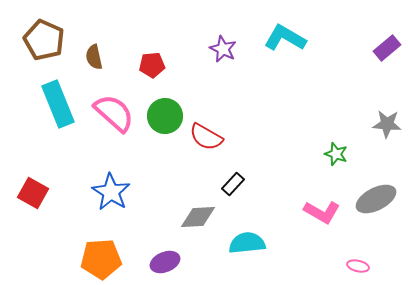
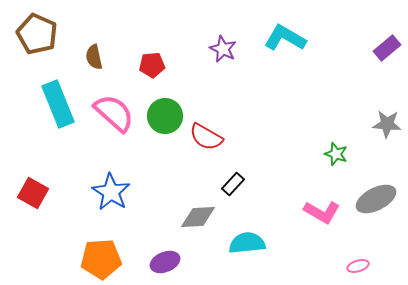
brown pentagon: moved 7 px left, 6 px up
pink ellipse: rotated 30 degrees counterclockwise
